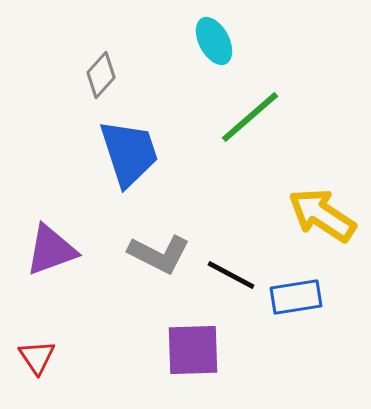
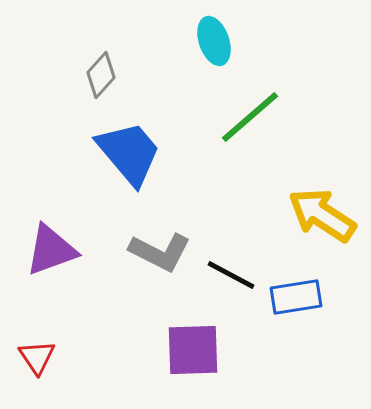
cyan ellipse: rotated 9 degrees clockwise
blue trapezoid: rotated 22 degrees counterclockwise
gray L-shape: moved 1 px right, 2 px up
